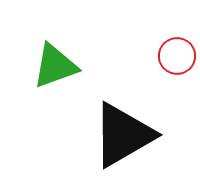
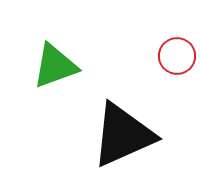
black triangle: rotated 6 degrees clockwise
